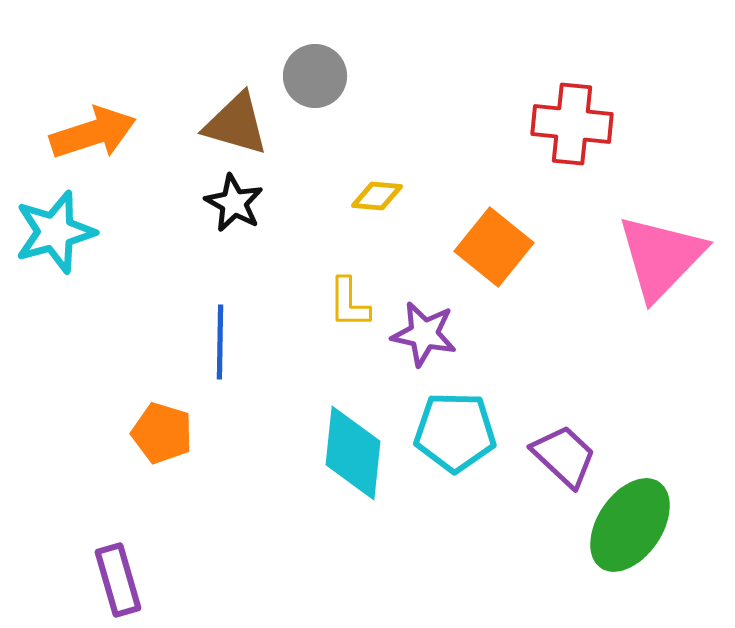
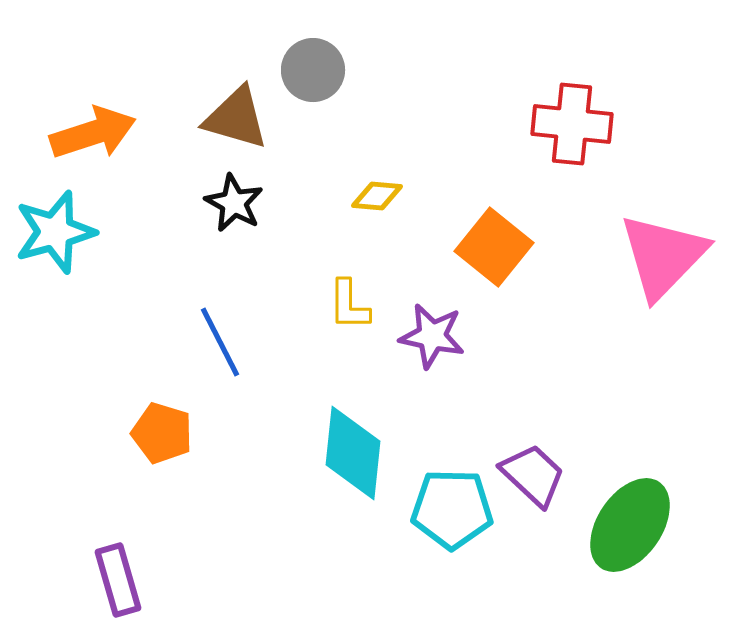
gray circle: moved 2 px left, 6 px up
brown triangle: moved 6 px up
pink triangle: moved 2 px right, 1 px up
yellow L-shape: moved 2 px down
purple star: moved 8 px right, 2 px down
blue line: rotated 28 degrees counterclockwise
cyan pentagon: moved 3 px left, 77 px down
purple trapezoid: moved 31 px left, 19 px down
